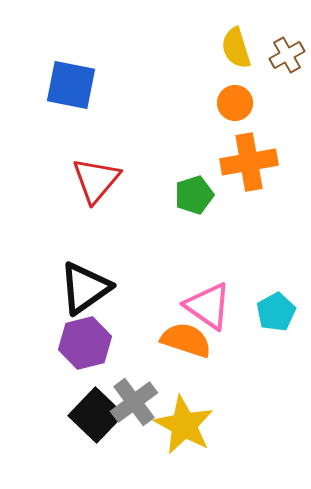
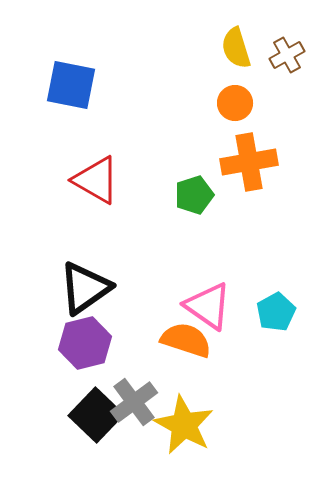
red triangle: rotated 40 degrees counterclockwise
